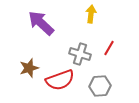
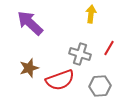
purple arrow: moved 11 px left
